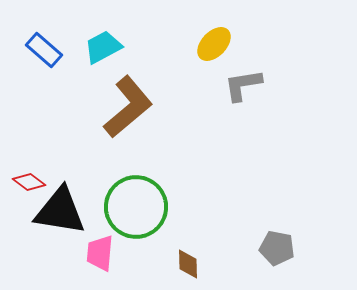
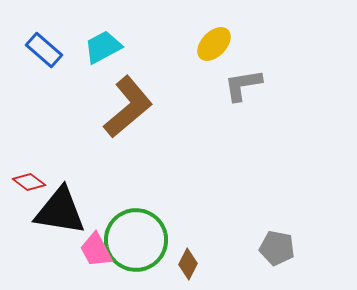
green circle: moved 33 px down
pink trapezoid: moved 4 px left, 3 px up; rotated 33 degrees counterclockwise
brown diamond: rotated 28 degrees clockwise
